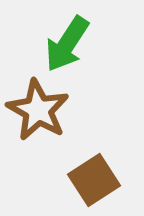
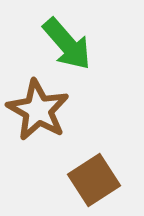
green arrow: rotated 74 degrees counterclockwise
